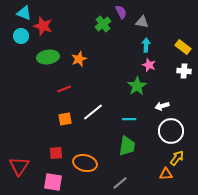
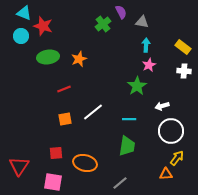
pink star: rotated 24 degrees clockwise
